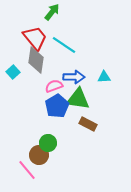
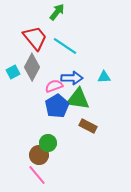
green arrow: moved 5 px right
cyan line: moved 1 px right, 1 px down
gray diamond: moved 4 px left, 7 px down; rotated 20 degrees clockwise
cyan square: rotated 16 degrees clockwise
blue arrow: moved 2 px left, 1 px down
brown rectangle: moved 2 px down
pink line: moved 10 px right, 5 px down
